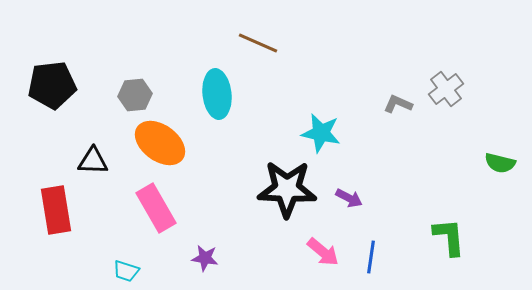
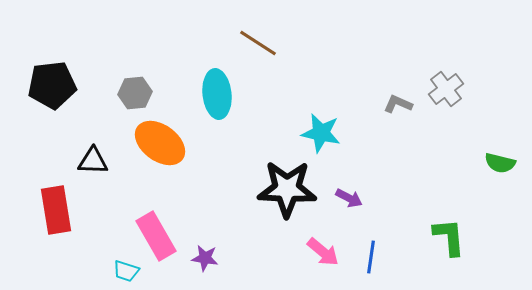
brown line: rotated 9 degrees clockwise
gray hexagon: moved 2 px up
pink rectangle: moved 28 px down
